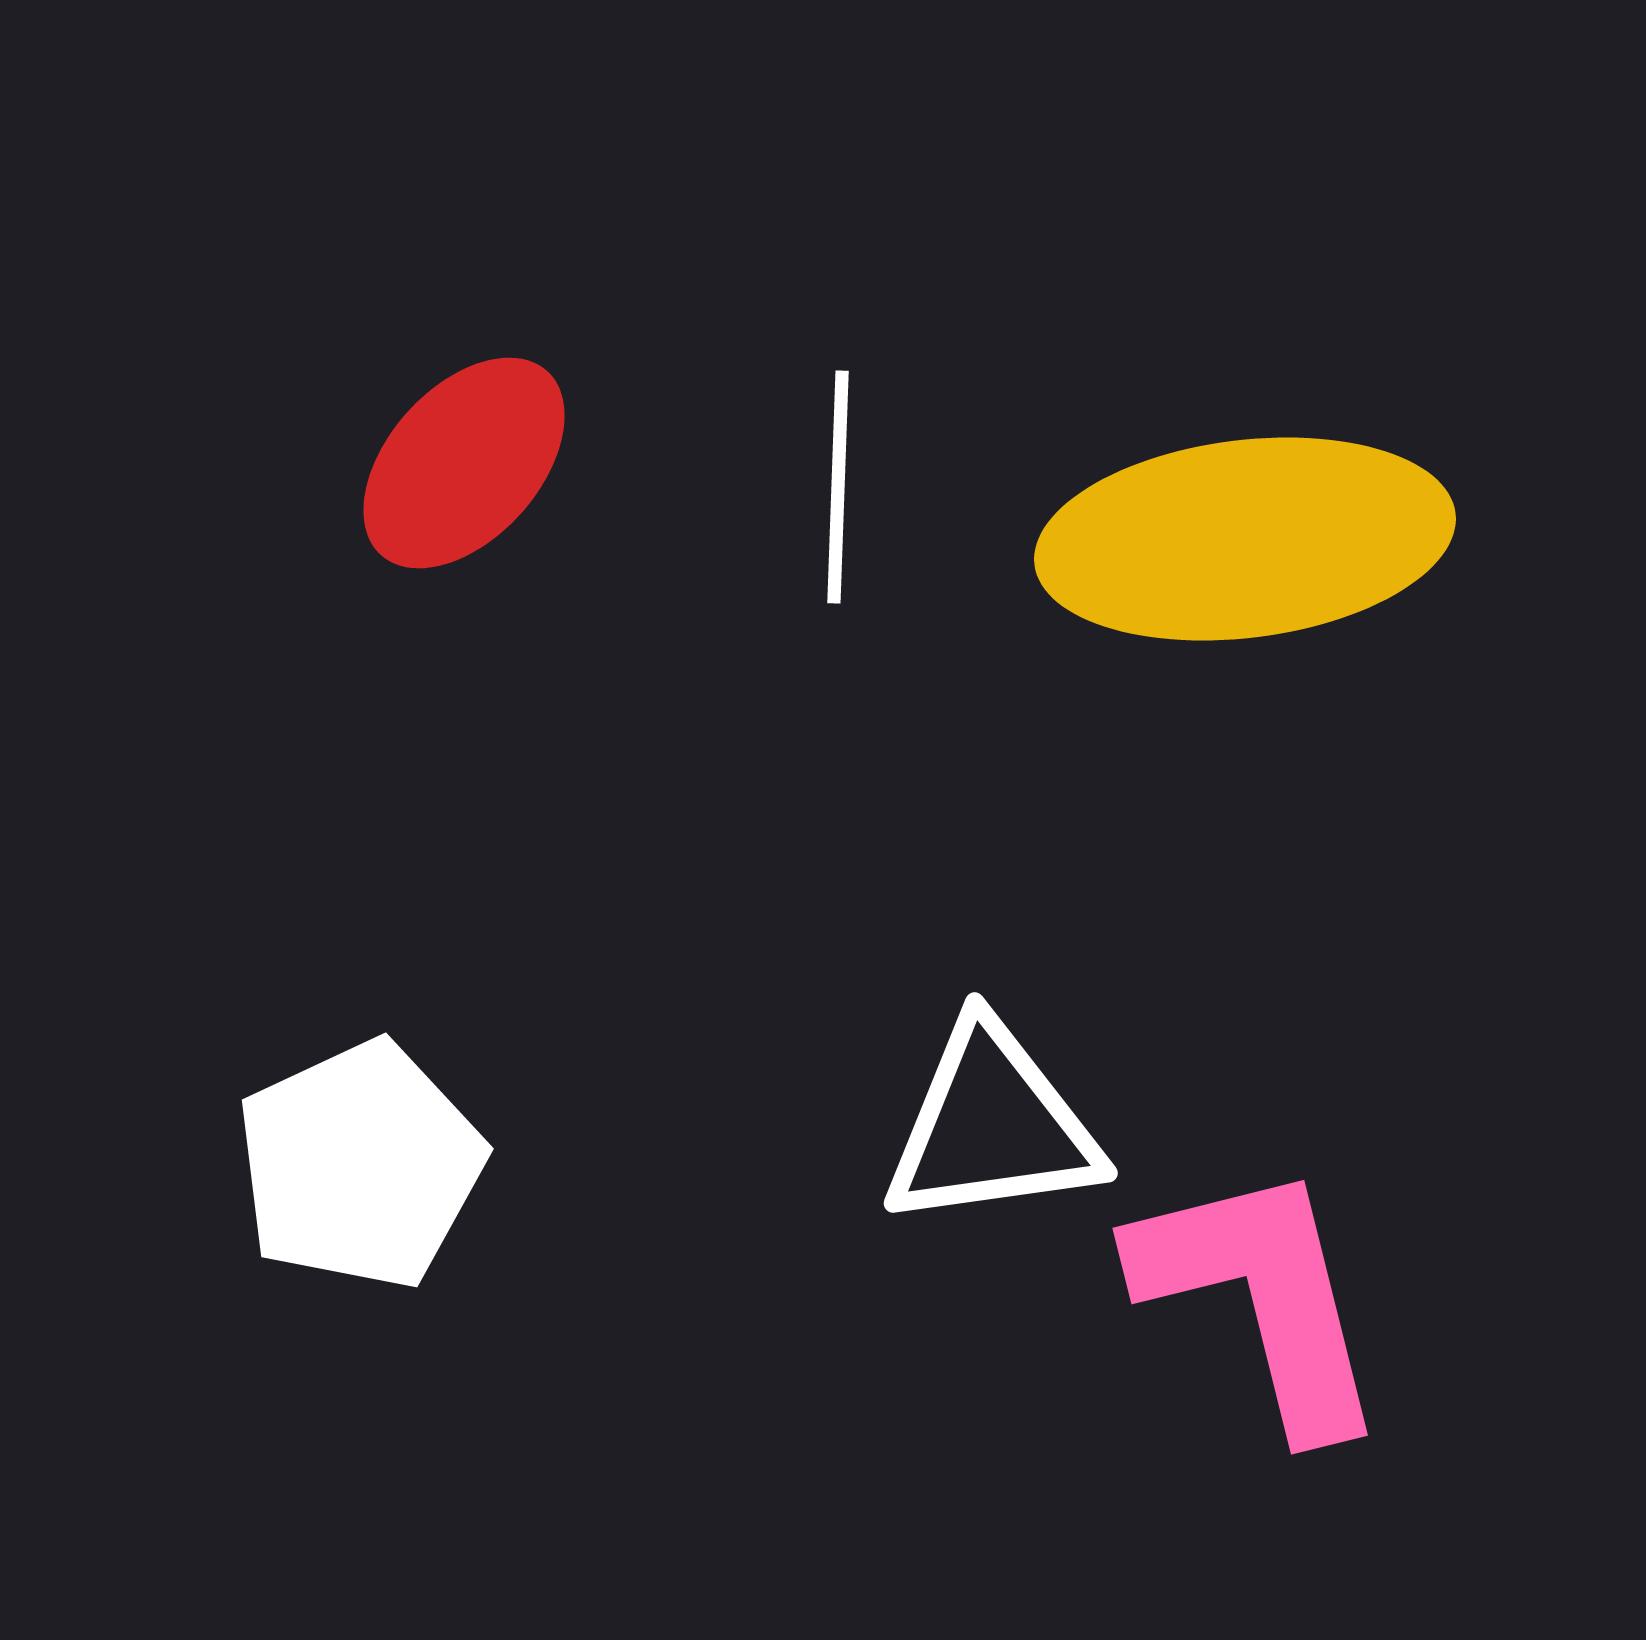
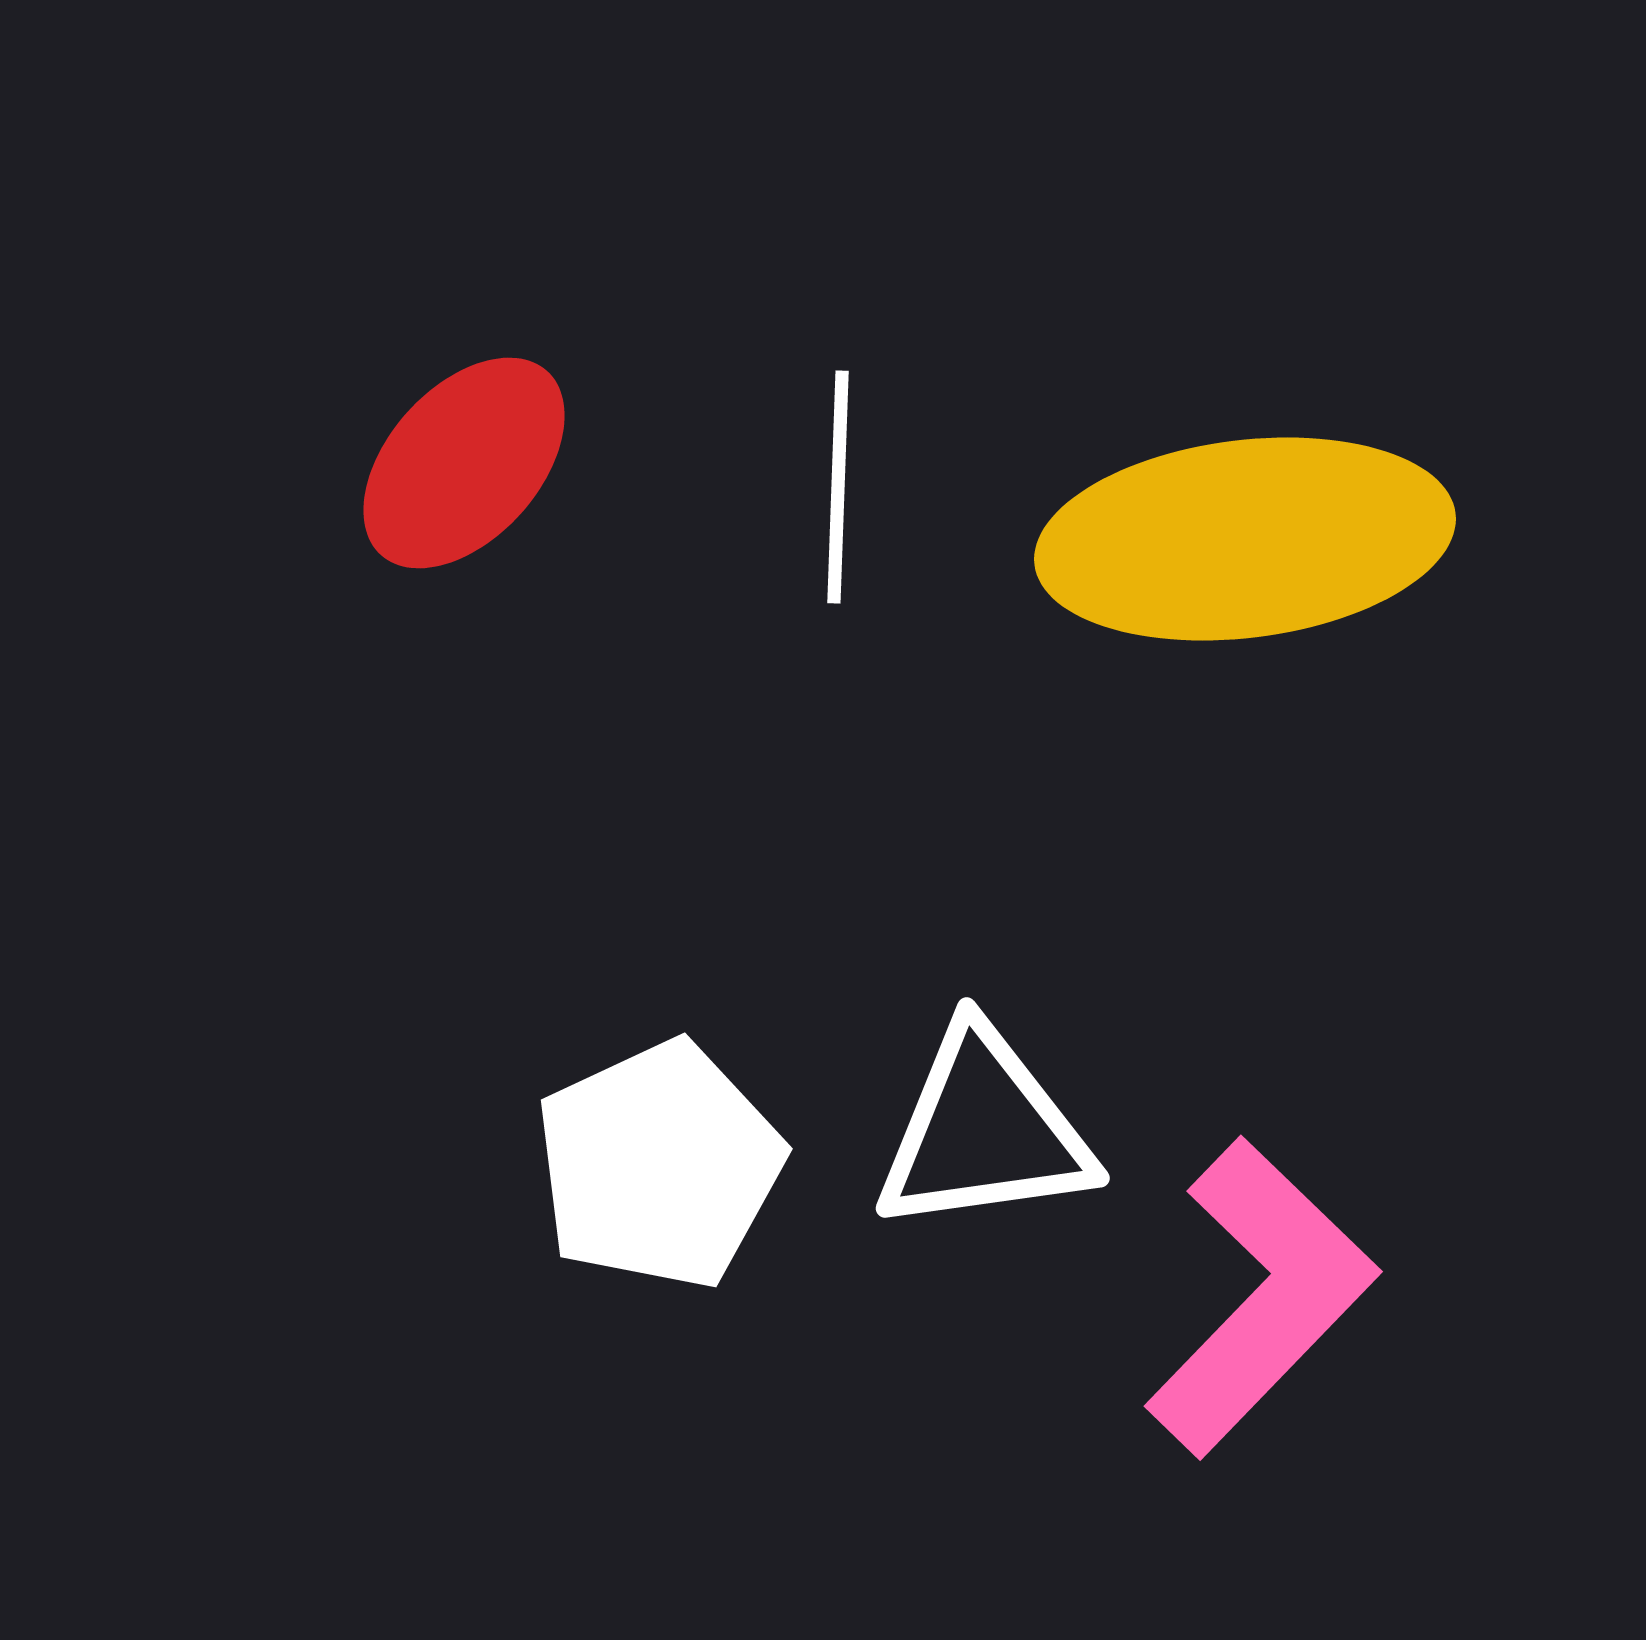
white triangle: moved 8 px left, 5 px down
white pentagon: moved 299 px right
pink L-shape: rotated 58 degrees clockwise
